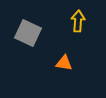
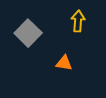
gray square: rotated 20 degrees clockwise
